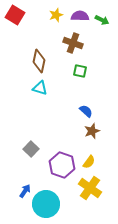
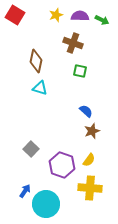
brown diamond: moved 3 px left
yellow semicircle: moved 2 px up
yellow cross: rotated 30 degrees counterclockwise
